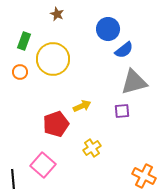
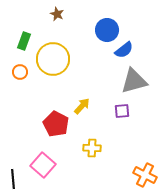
blue circle: moved 1 px left, 1 px down
gray triangle: moved 1 px up
yellow arrow: rotated 24 degrees counterclockwise
red pentagon: rotated 25 degrees counterclockwise
yellow cross: rotated 36 degrees clockwise
orange cross: moved 1 px right, 1 px up
